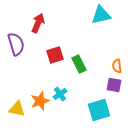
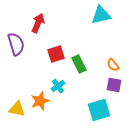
red square: moved 1 px right, 1 px up
orange semicircle: moved 4 px left, 1 px up; rotated 32 degrees counterclockwise
cyan cross: moved 2 px left, 8 px up
